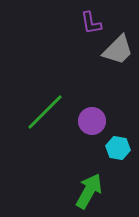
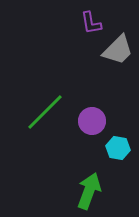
green arrow: rotated 9 degrees counterclockwise
